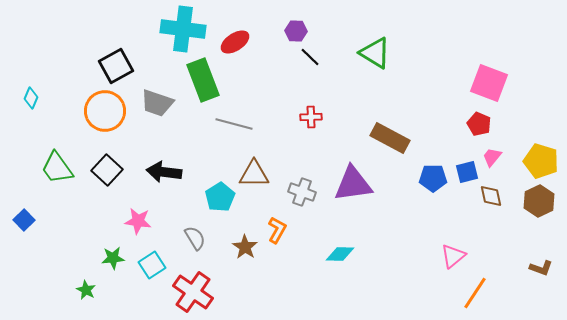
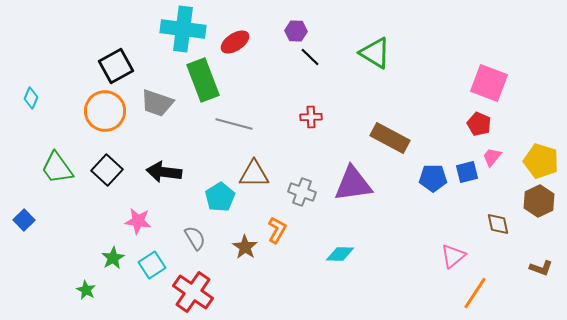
brown diamond at (491, 196): moved 7 px right, 28 px down
green star at (113, 258): rotated 25 degrees counterclockwise
